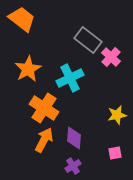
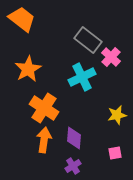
cyan cross: moved 12 px right, 1 px up
orange arrow: rotated 20 degrees counterclockwise
